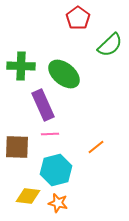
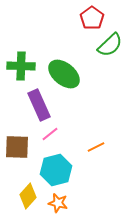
red pentagon: moved 14 px right
purple rectangle: moved 4 px left
pink line: rotated 36 degrees counterclockwise
orange line: rotated 12 degrees clockwise
yellow diamond: rotated 55 degrees counterclockwise
